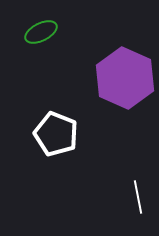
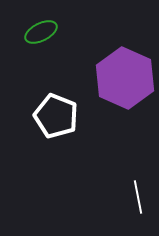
white pentagon: moved 18 px up
